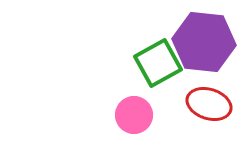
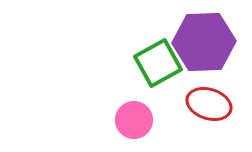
purple hexagon: rotated 8 degrees counterclockwise
pink circle: moved 5 px down
